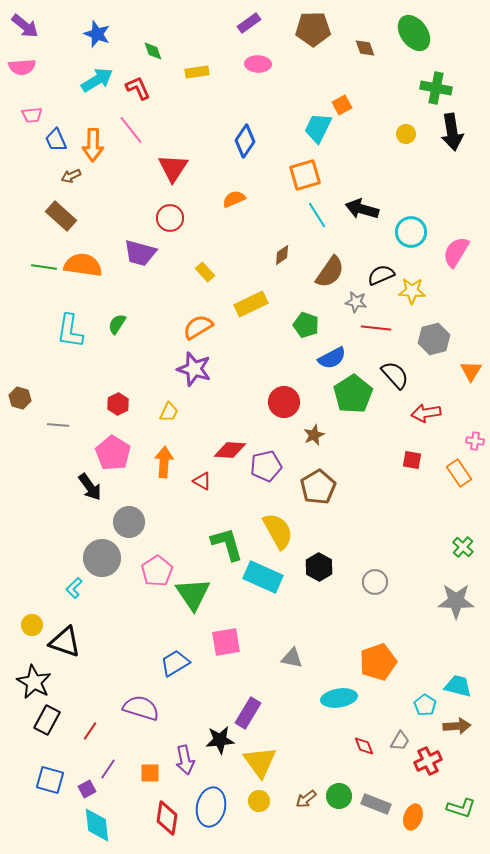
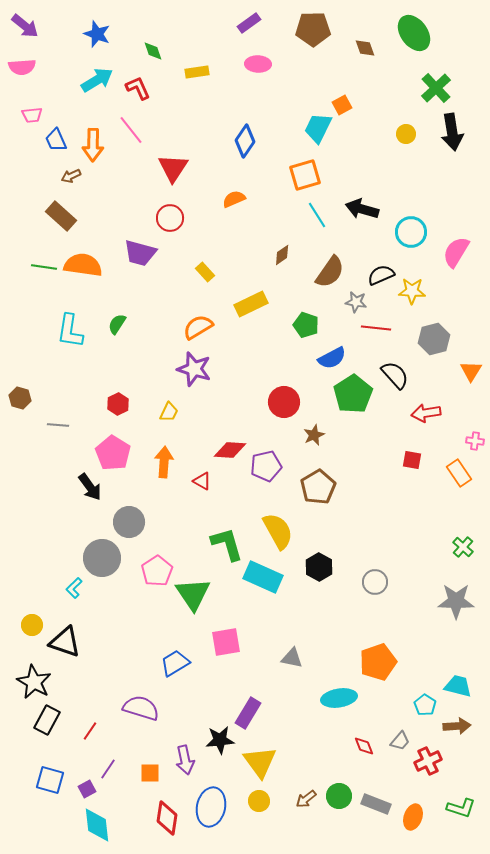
green cross at (436, 88): rotated 36 degrees clockwise
gray trapezoid at (400, 741): rotated 10 degrees clockwise
